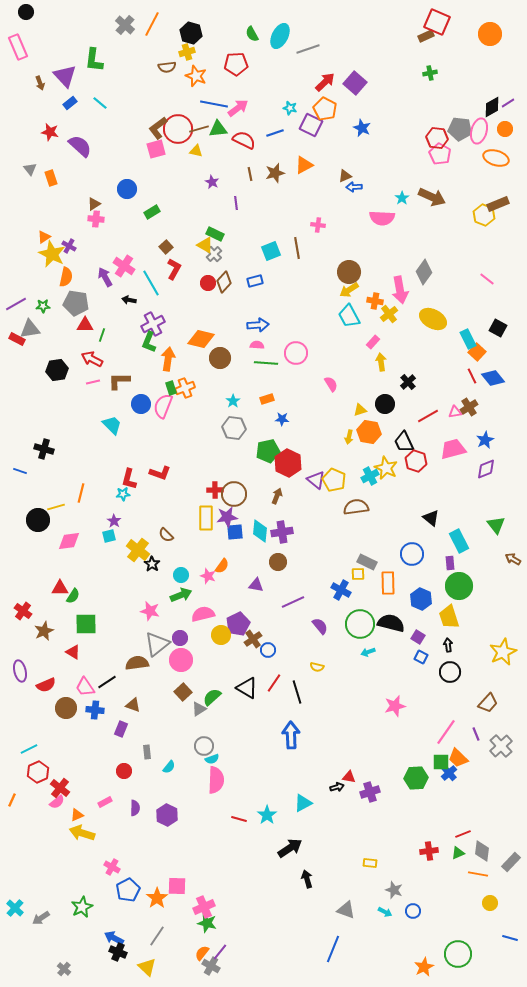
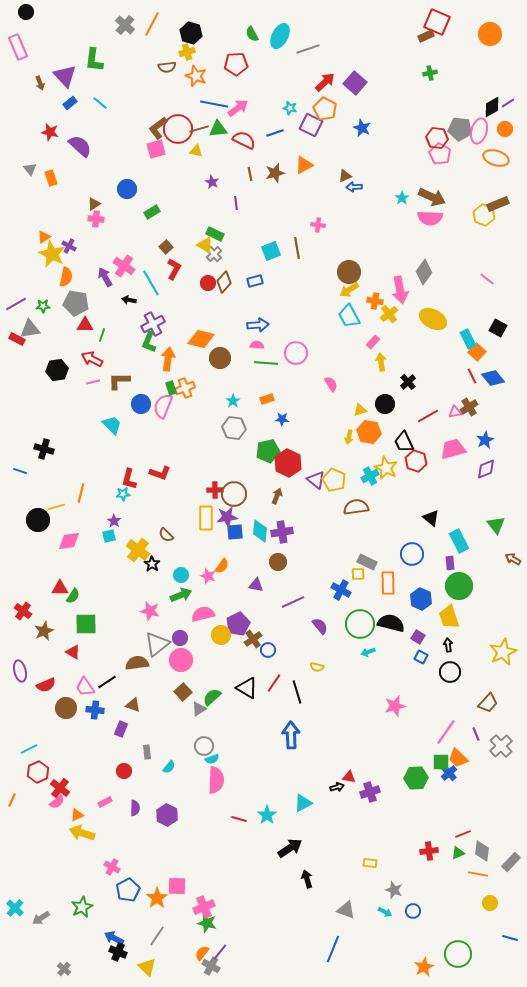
pink semicircle at (382, 218): moved 48 px right
